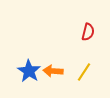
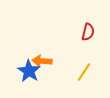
orange arrow: moved 11 px left, 10 px up
